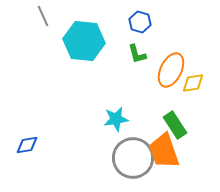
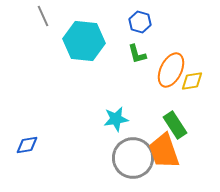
yellow diamond: moved 1 px left, 2 px up
